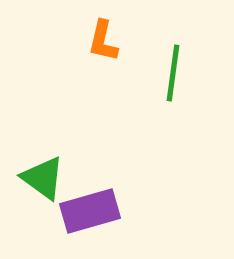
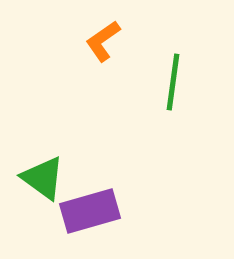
orange L-shape: rotated 42 degrees clockwise
green line: moved 9 px down
